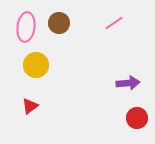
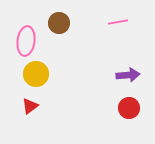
pink line: moved 4 px right, 1 px up; rotated 24 degrees clockwise
pink ellipse: moved 14 px down
yellow circle: moved 9 px down
purple arrow: moved 8 px up
red circle: moved 8 px left, 10 px up
